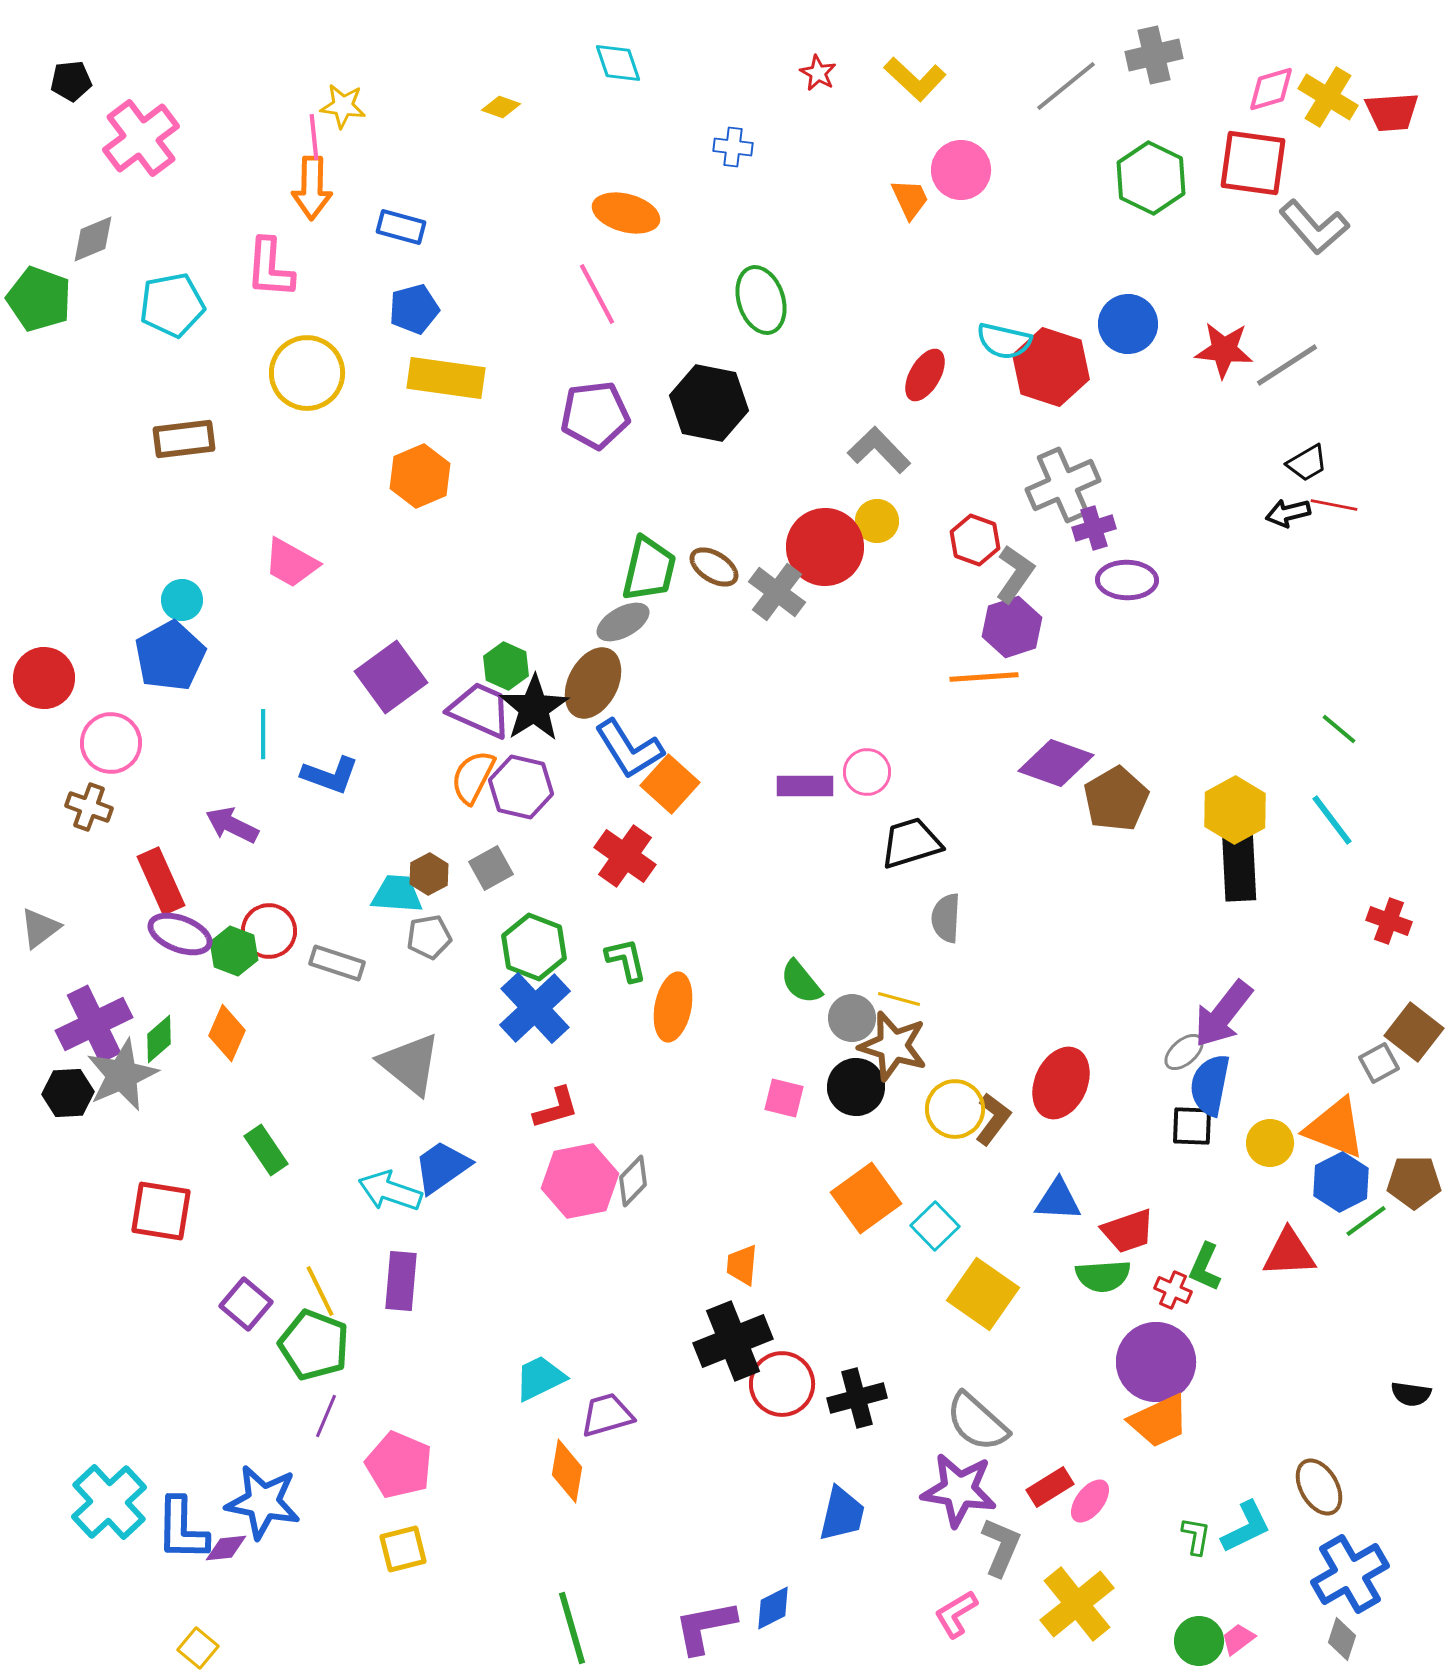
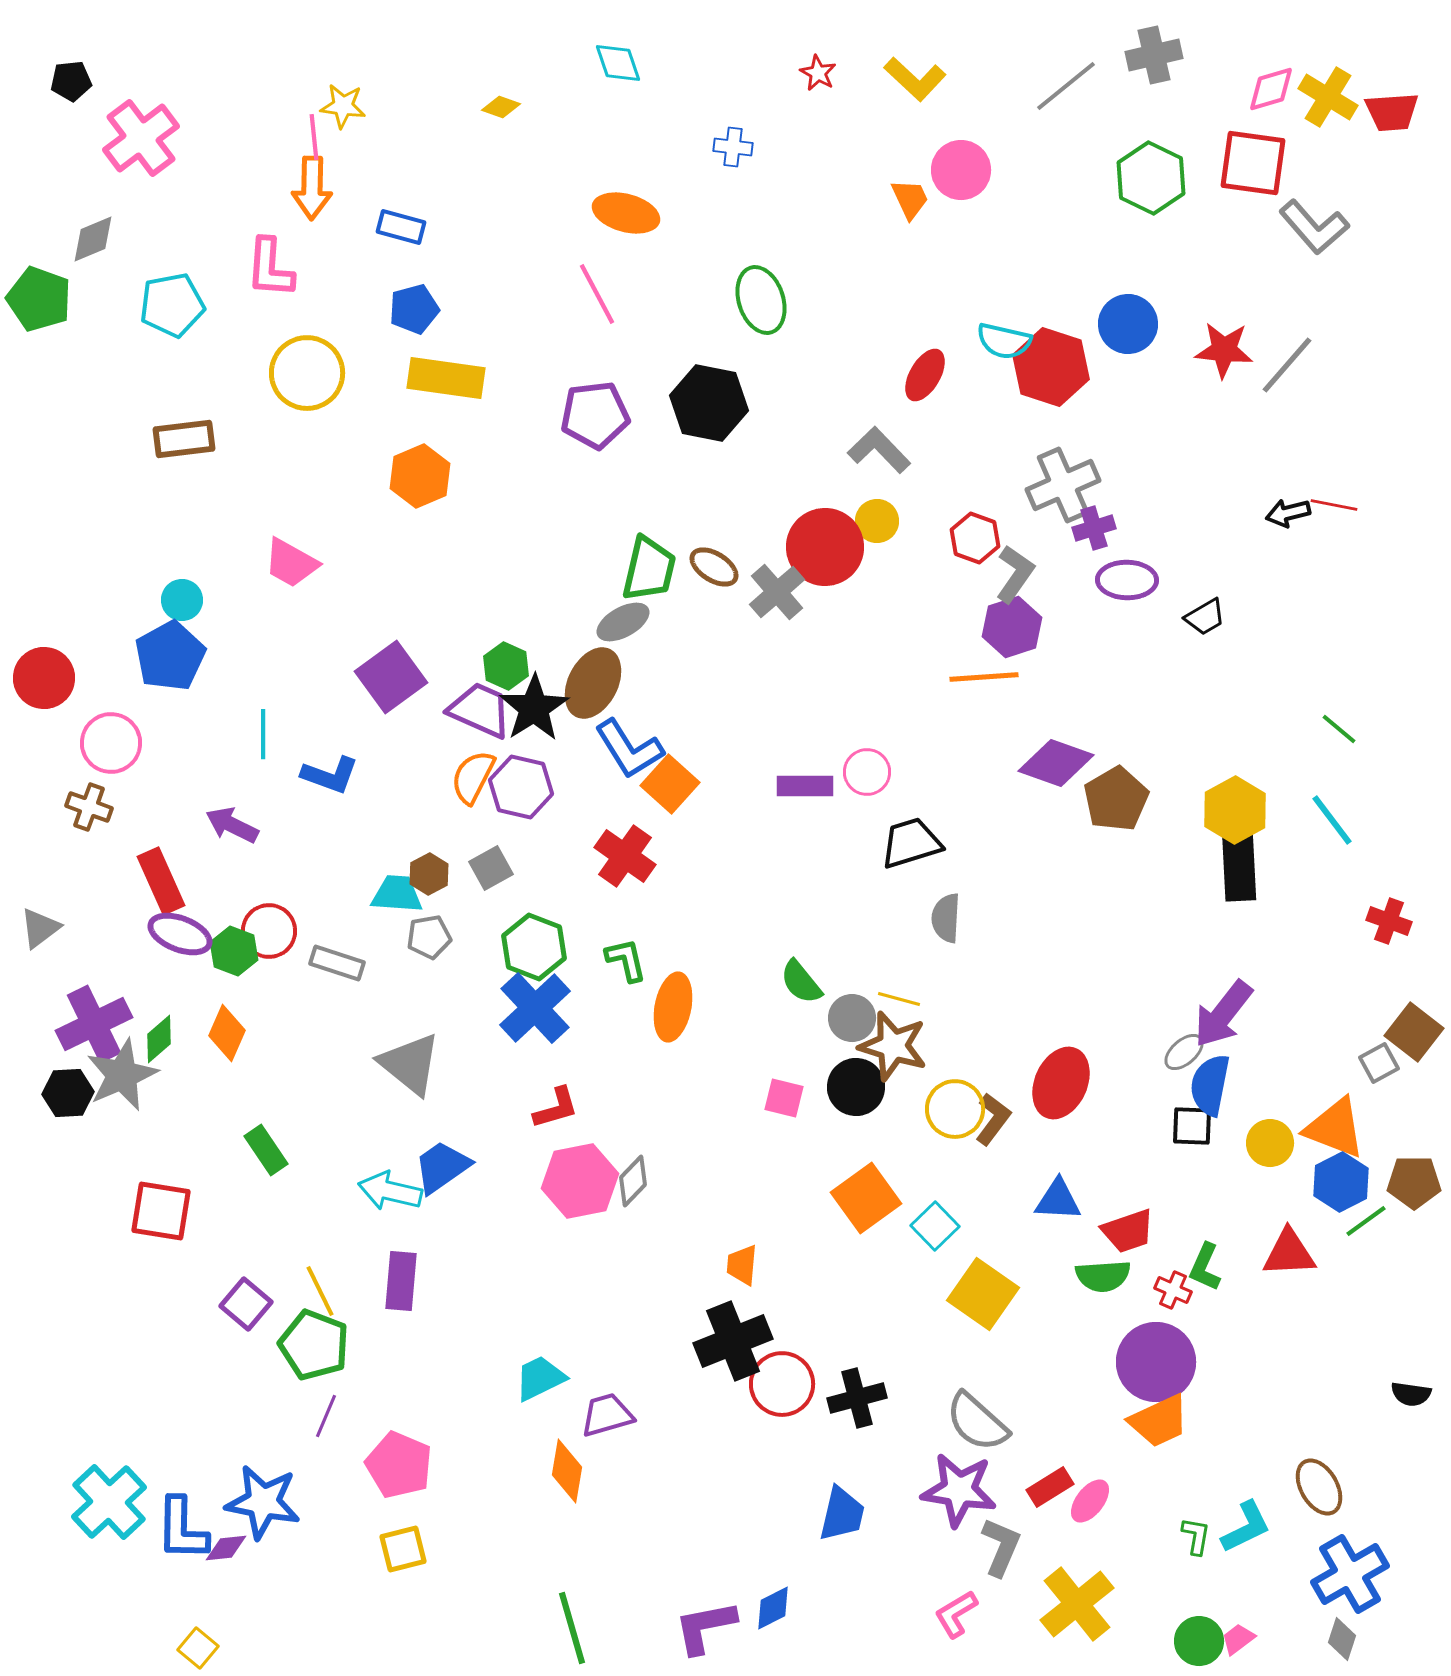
gray line at (1287, 365): rotated 16 degrees counterclockwise
black trapezoid at (1307, 463): moved 102 px left, 154 px down
red hexagon at (975, 540): moved 2 px up
gray cross at (777, 592): rotated 12 degrees clockwise
cyan arrow at (390, 1191): rotated 6 degrees counterclockwise
